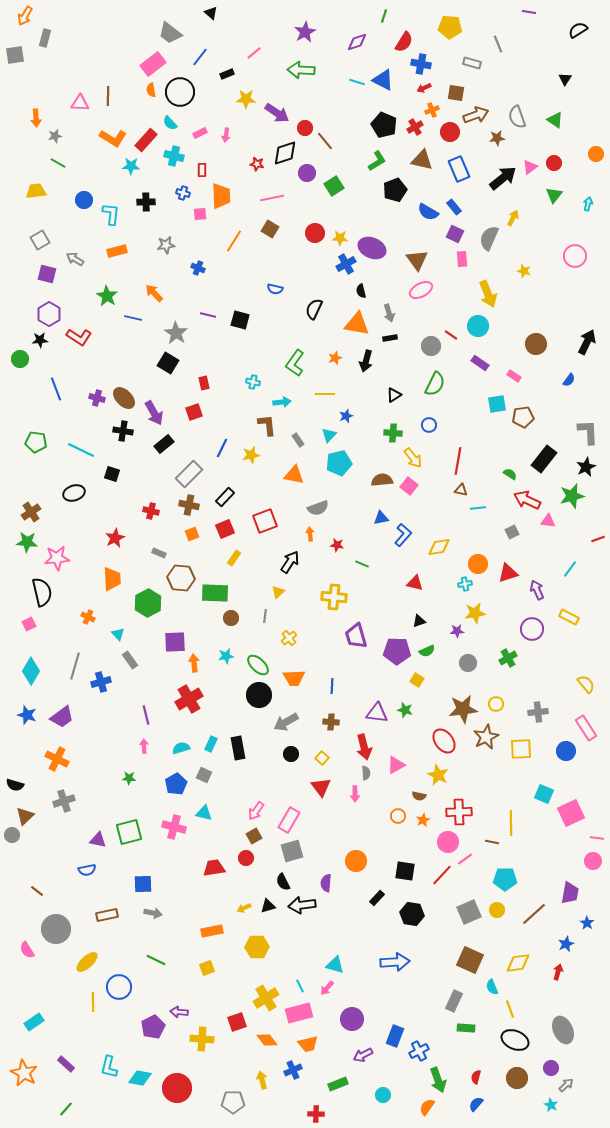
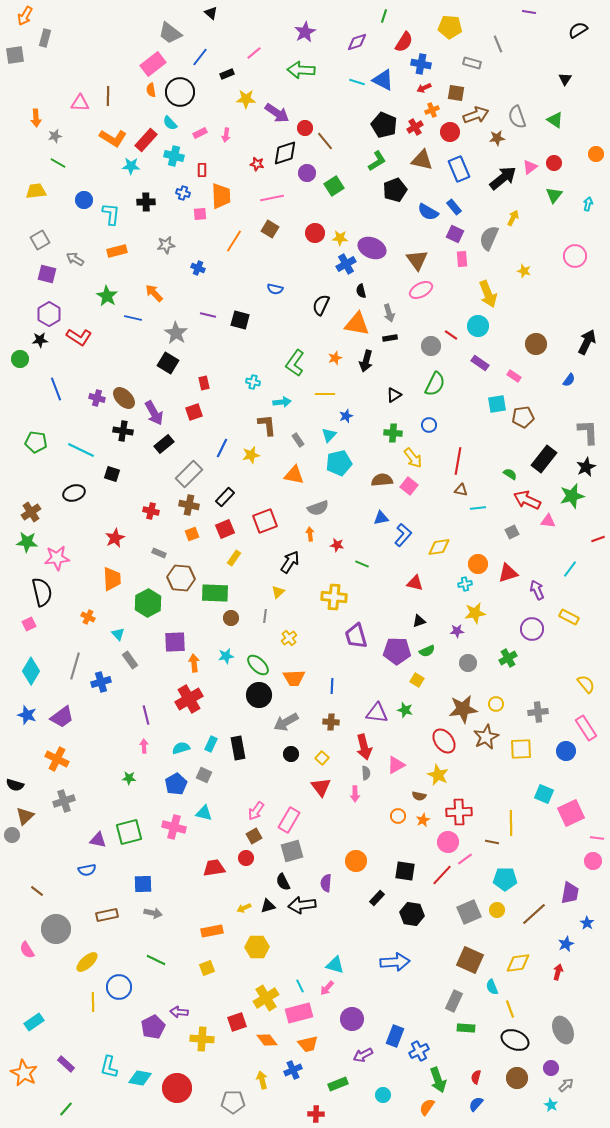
black semicircle at (314, 309): moved 7 px right, 4 px up
